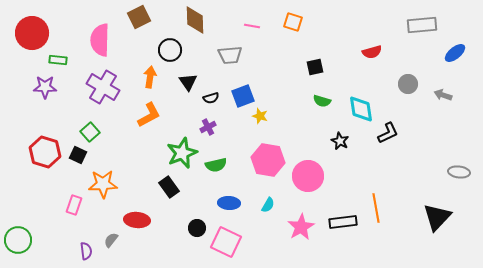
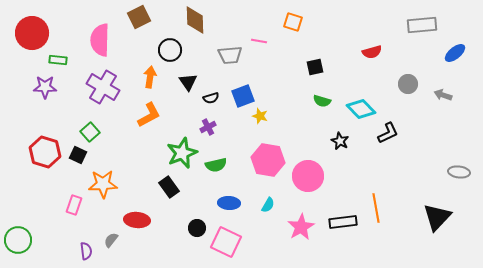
pink line at (252, 26): moved 7 px right, 15 px down
cyan diamond at (361, 109): rotated 36 degrees counterclockwise
